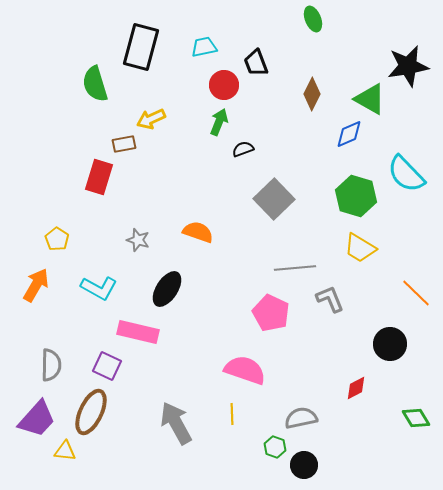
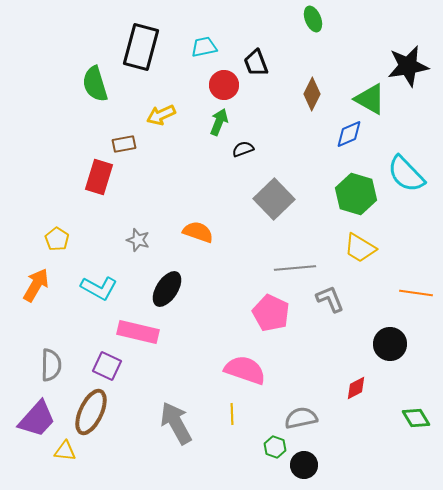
yellow arrow at (151, 119): moved 10 px right, 4 px up
green hexagon at (356, 196): moved 2 px up
orange line at (416, 293): rotated 36 degrees counterclockwise
